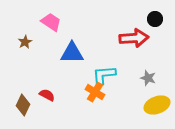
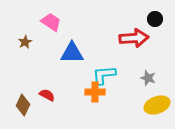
orange cross: rotated 30 degrees counterclockwise
